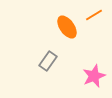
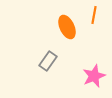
orange line: rotated 48 degrees counterclockwise
orange ellipse: rotated 10 degrees clockwise
